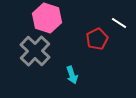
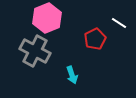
pink hexagon: rotated 20 degrees clockwise
red pentagon: moved 2 px left
gray cross: rotated 16 degrees counterclockwise
